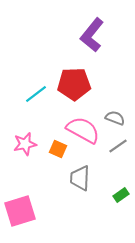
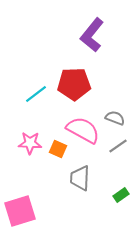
pink star: moved 5 px right, 1 px up; rotated 15 degrees clockwise
